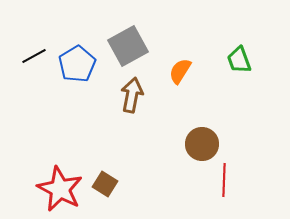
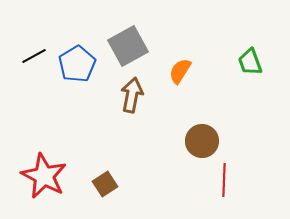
green trapezoid: moved 11 px right, 2 px down
brown circle: moved 3 px up
brown square: rotated 25 degrees clockwise
red star: moved 16 px left, 13 px up
